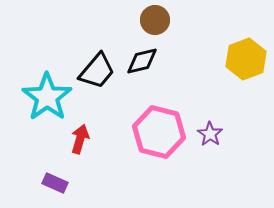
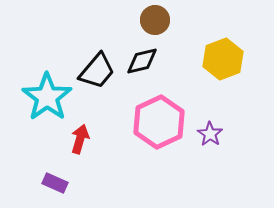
yellow hexagon: moved 23 px left
pink hexagon: moved 10 px up; rotated 21 degrees clockwise
